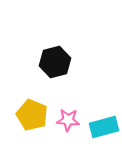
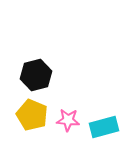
black hexagon: moved 19 px left, 13 px down
